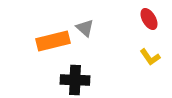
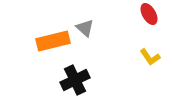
red ellipse: moved 5 px up
black cross: rotated 28 degrees counterclockwise
